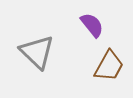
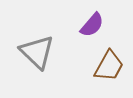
purple semicircle: rotated 80 degrees clockwise
